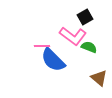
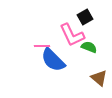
pink L-shape: moved 1 px left, 1 px up; rotated 28 degrees clockwise
